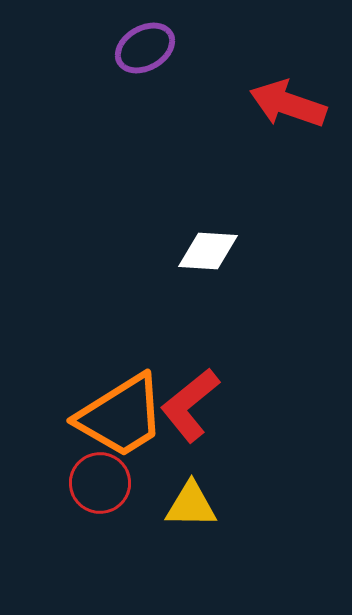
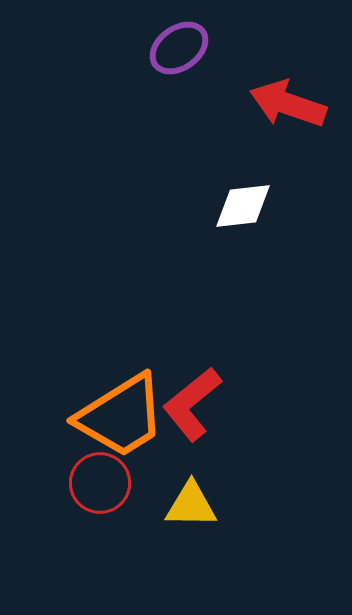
purple ellipse: moved 34 px right; rotated 6 degrees counterclockwise
white diamond: moved 35 px right, 45 px up; rotated 10 degrees counterclockwise
red L-shape: moved 2 px right, 1 px up
